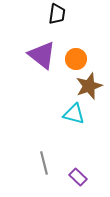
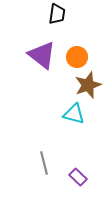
orange circle: moved 1 px right, 2 px up
brown star: moved 1 px left, 1 px up
